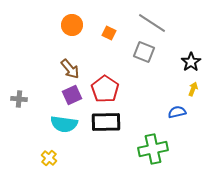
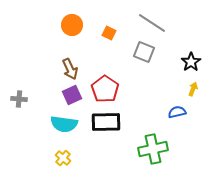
brown arrow: rotated 15 degrees clockwise
yellow cross: moved 14 px right
